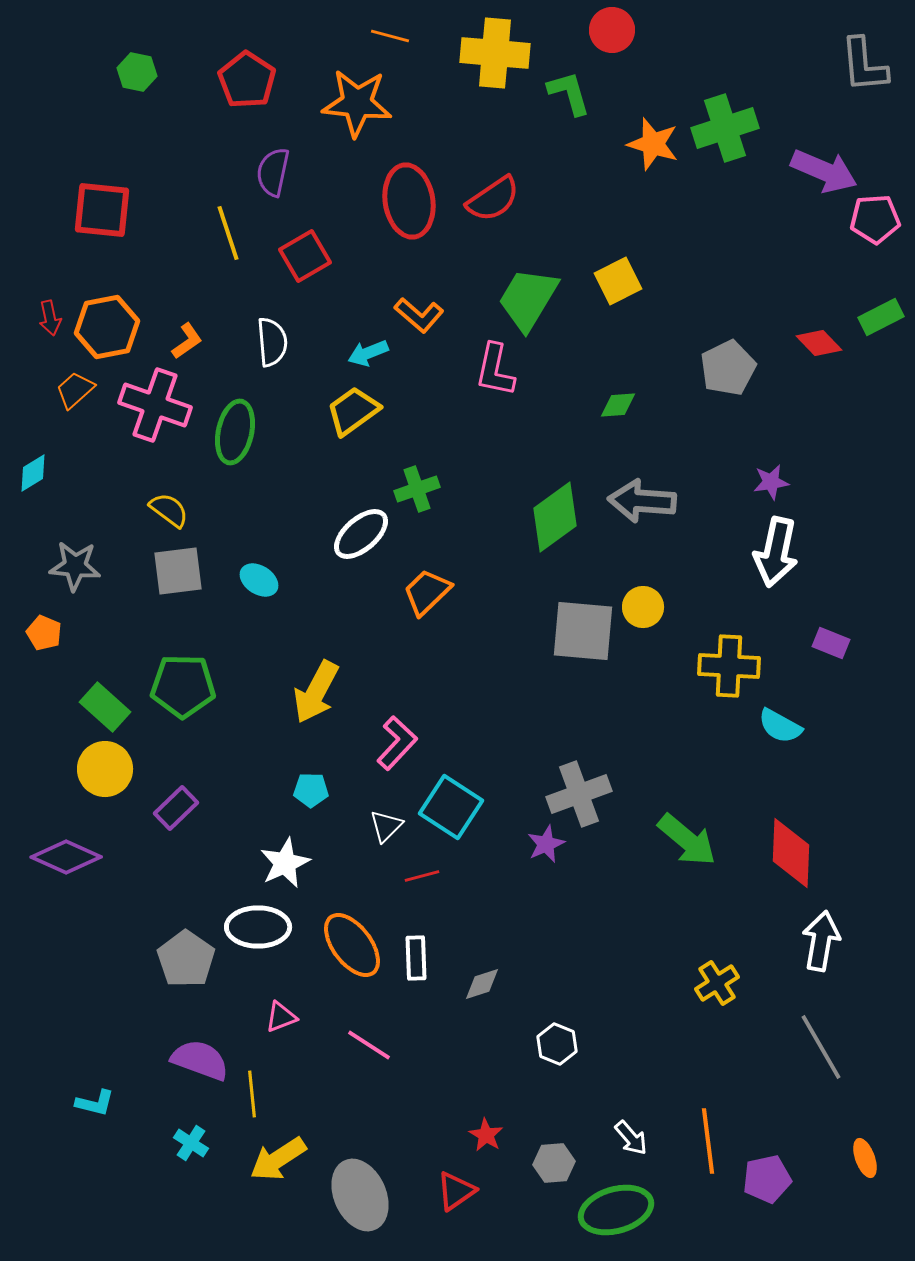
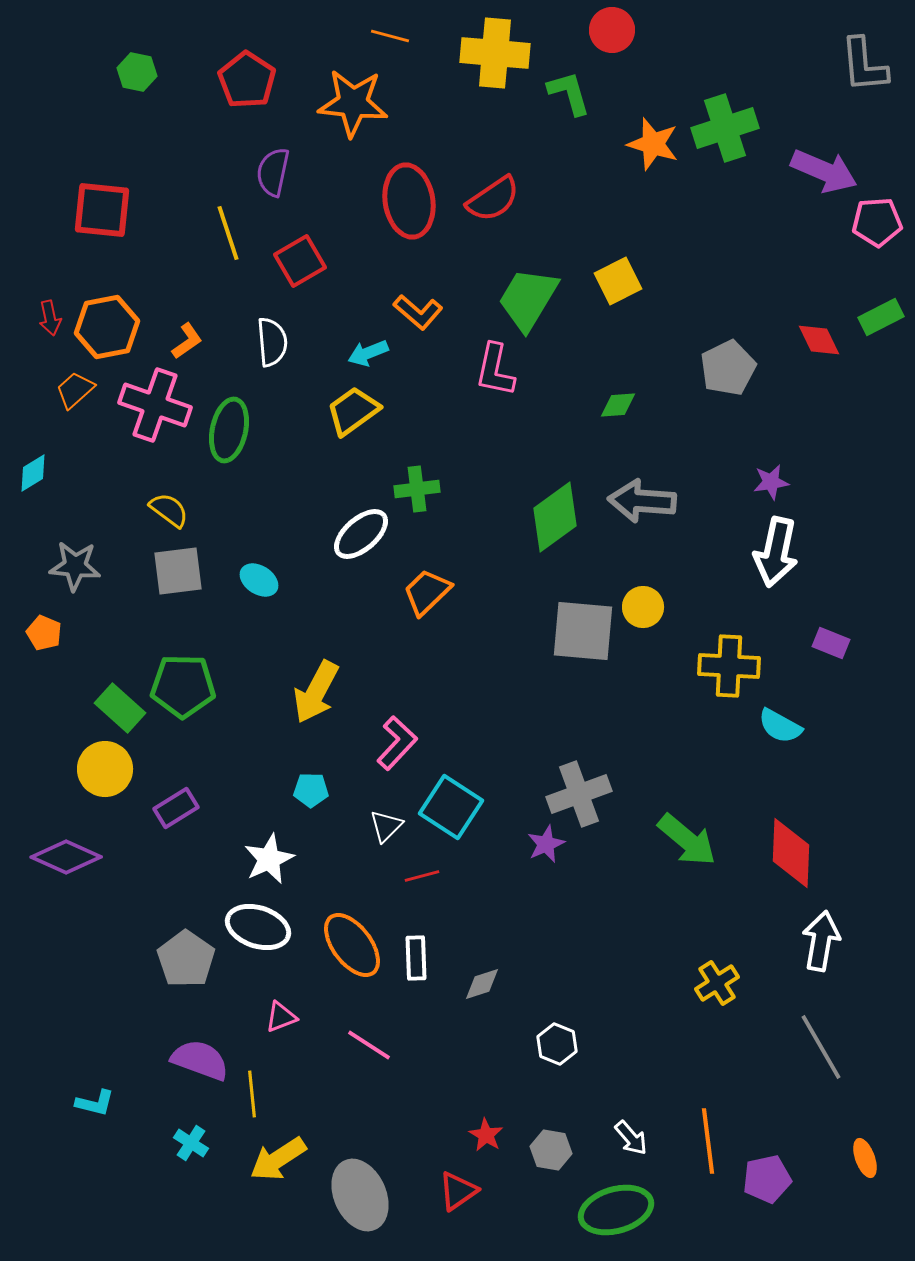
orange star at (357, 103): moved 4 px left
pink pentagon at (875, 219): moved 2 px right, 3 px down
red square at (305, 256): moved 5 px left, 5 px down
orange L-shape at (419, 315): moved 1 px left, 3 px up
red diamond at (819, 343): moved 3 px up; rotated 18 degrees clockwise
green ellipse at (235, 432): moved 6 px left, 2 px up
green cross at (417, 489): rotated 12 degrees clockwise
green rectangle at (105, 707): moved 15 px right, 1 px down
purple rectangle at (176, 808): rotated 12 degrees clockwise
white star at (285, 863): moved 16 px left, 4 px up
white ellipse at (258, 927): rotated 18 degrees clockwise
gray hexagon at (554, 1163): moved 3 px left, 13 px up; rotated 15 degrees clockwise
red triangle at (456, 1191): moved 2 px right
